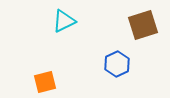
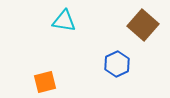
cyan triangle: rotated 35 degrees clockwise
brown square: rotated 32 degrees counterclockwise
